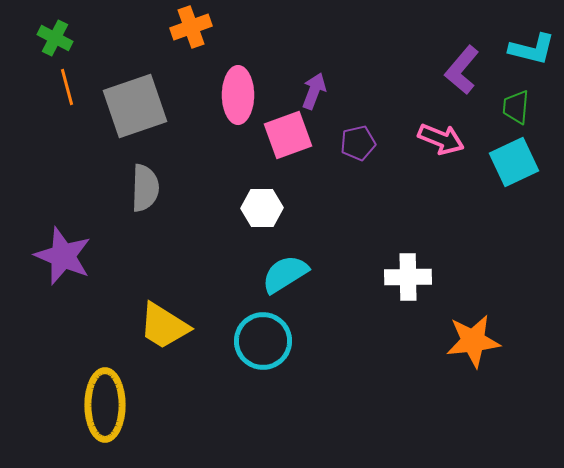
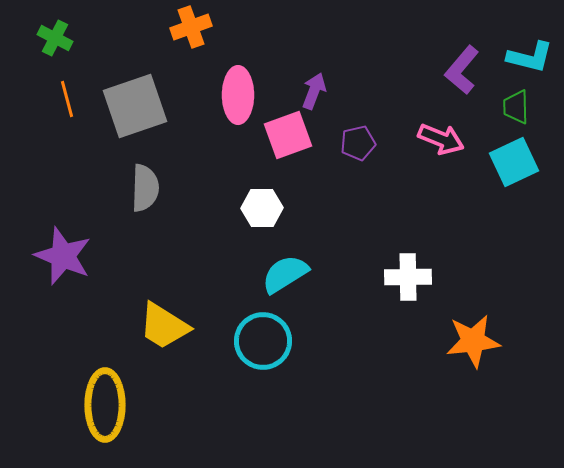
cyan L-shape: moved 2 px left, 8 px down
orange line: moved 12 px down
green trapezoid: rotated 6 degrees counterclockwise
